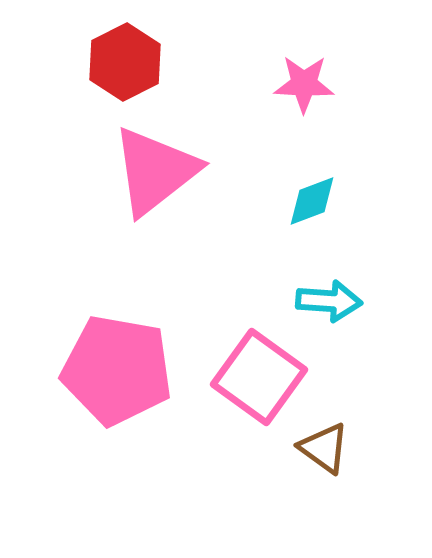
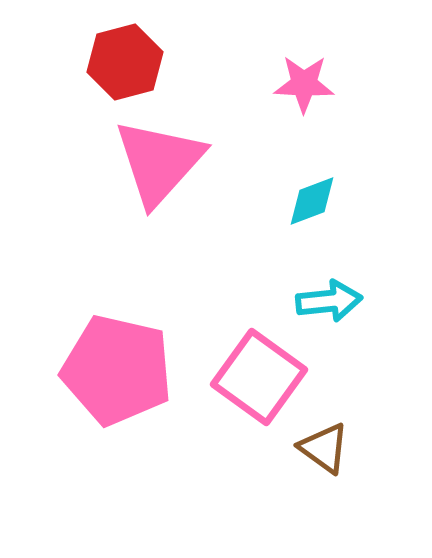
red hexagon: rotated 12 degrees clockwise
pink triangle: moved 4 px right, 9 px up; rotated 10 degrees counterclockwise
cyan arrow: rotated 10 degrees counterclockwise
pink pentagon: rotated 3 degrees clockwise
